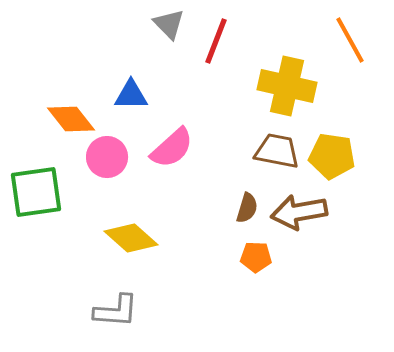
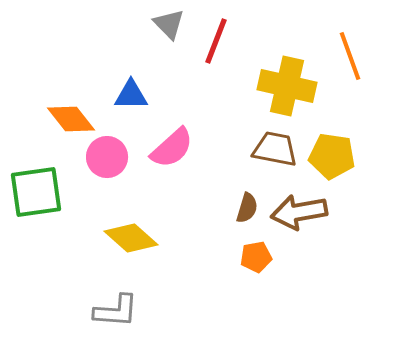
orange line: moved 16 px down; rotated 9 degrees clockwise
brown trapezoid: moved 2 px left, 2 px up
orange pentagon: rotated 12 degrees counterclockwise
